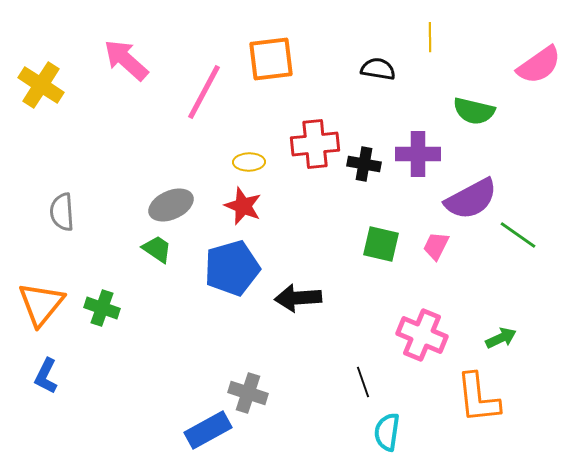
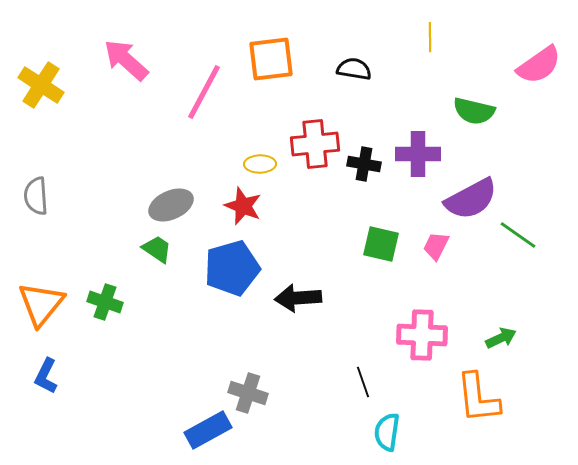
black semicircle: moved 24 px left
yellow ellipse: moved 11 px right, 2 px down
gray semicircle: moved 26 px left, 16 px up
green cross: moved 3 px right, 6 px up
pink cross: rotated 21 degrees counterclockwise
